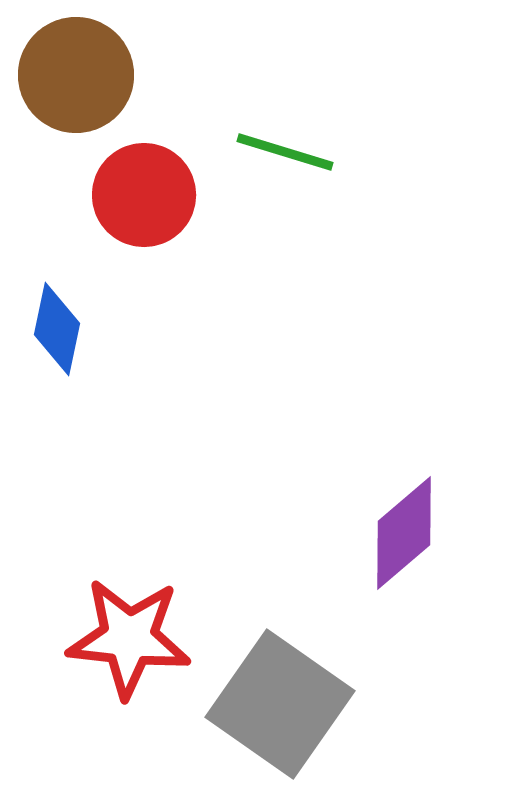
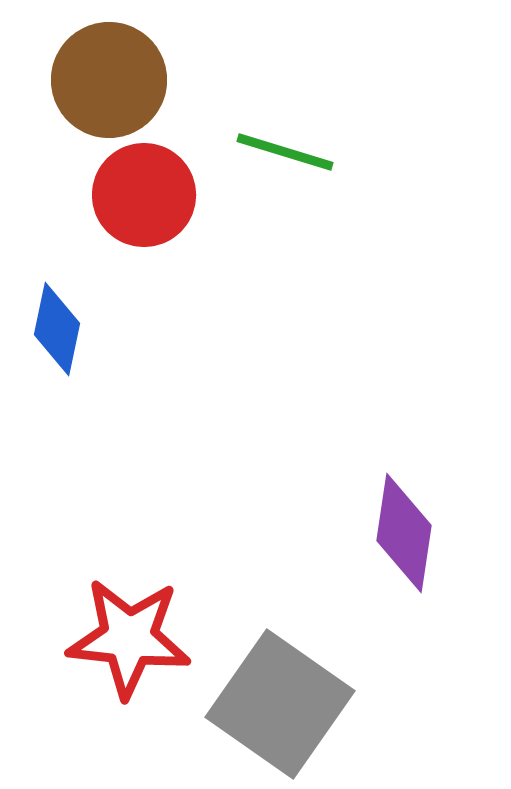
brown circle: moved 33 px right, 5 px down
purple diamond: rotated 41 degrees counterclockwise
